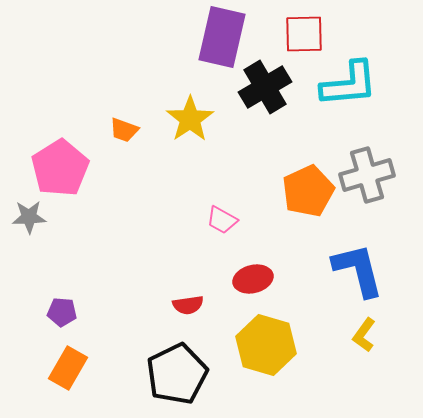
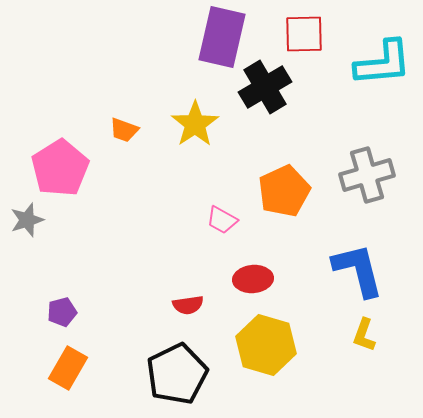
cyan L-shape: moved 34 px right, 21 px up
yellow star: moved 5 px right, 5 px down
orange pentagon: moved 24 px left
gray star: moved 2 px left, 3 px down; rotated 16 degrees counterclockwise
red ellipse: rotated 9 degrees clockwise
purple pentagon: rotated 20 degrees counterclockwise
yellow L-shape: rotated 16 degrees counterclockwise
